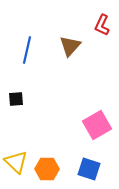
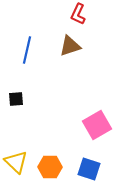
red L-shape: moved 24 px left, 11 px up
brown triangle: rotated 30 degrees clockwise
orange hexagon: moved 3 px right, 2 px up
